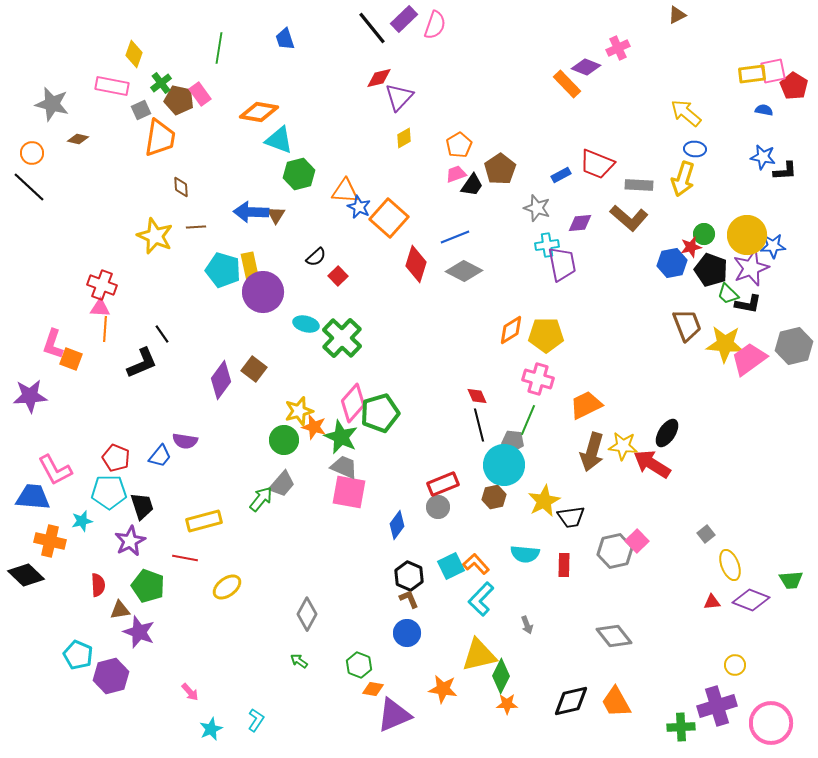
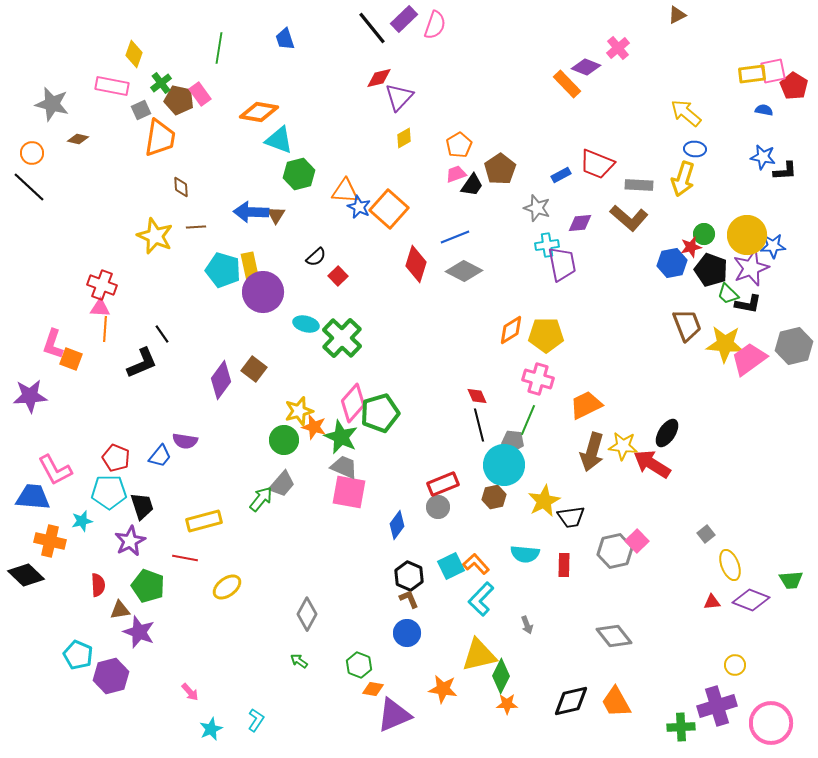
pink cross at (618, 48): rotated 15 degrees counterclockwise
orange square at (389, 218): moved 9 px up
